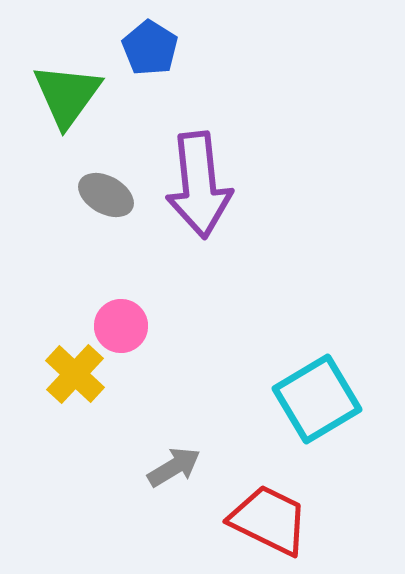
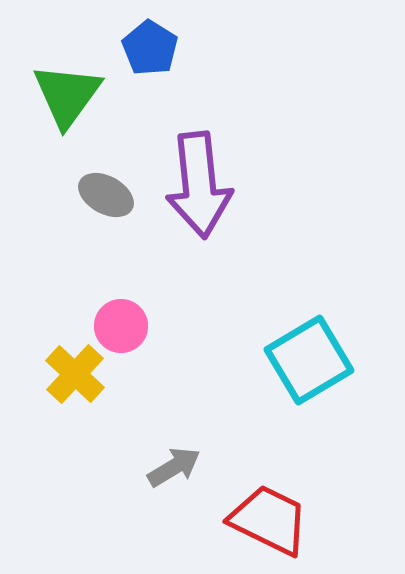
cyan square: moved 8 px left, 39 px up
